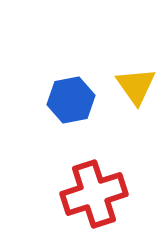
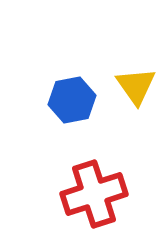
blue hexagon: moved 1 px right
